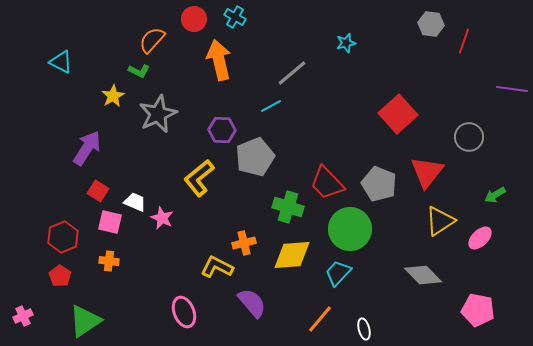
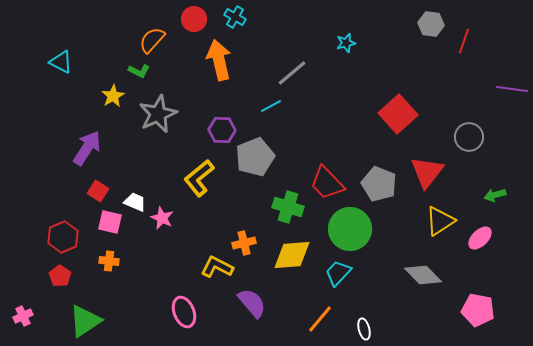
green arrow at (495, 195): rotated 15 degrees clockwise
